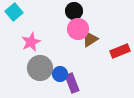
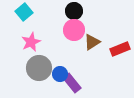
cyan square: moved 10 px right
pink circle: moved 4 px left, 1 px down
brown triangle: moved 2 px right, 3 px down
red rectangle: moved 2 px up
gray circle: moved 1 px left
purple rectangle: rotated 18 degrees counterclockwise
